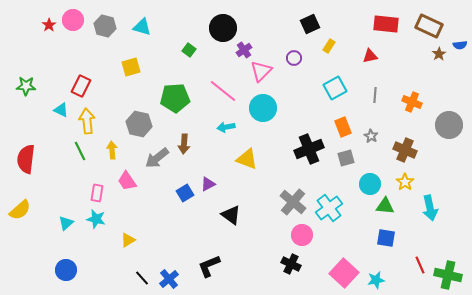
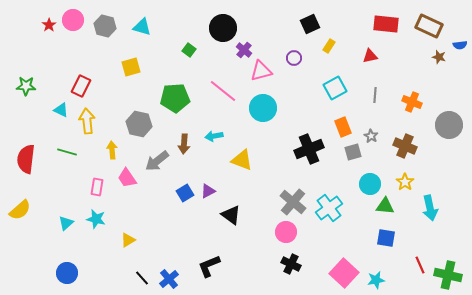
purple cross at (244, 50): rotated 14 degrees counterclockwise
brown star at (439, 54): moved 3 px down; rotated 24 degrees counterclockwise
pink triangle at (261, 71): rotated 30 degrees clockwise
cyan arrow at (226, 127): moved 12 px left, 9 px down
brown cross at (405, 150): moved 4 px up
green line at (80, 151): moved 13 px left, 1 px down; rotated 48 degrees counterclockwise
gray arrow at (157, 158): moved 3 px down
gray square at (346, 158): moved 7 px right, 6 px up
yellow triangle at (247, 159): moved 5 px left, 1 px down
pink trapezoid at (127, 181): moved 3 px up
purple triangle at (208, 184): moved 7 px down
pink rectangle at (97, 193): moved 6 px up
pink circle at (302, 235): moved 16 px left, 3 px up
blue circle at (66, 270): moved 1 px right, 3 px down
